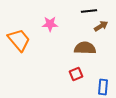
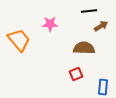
brown semicircle: moved 1 px left
